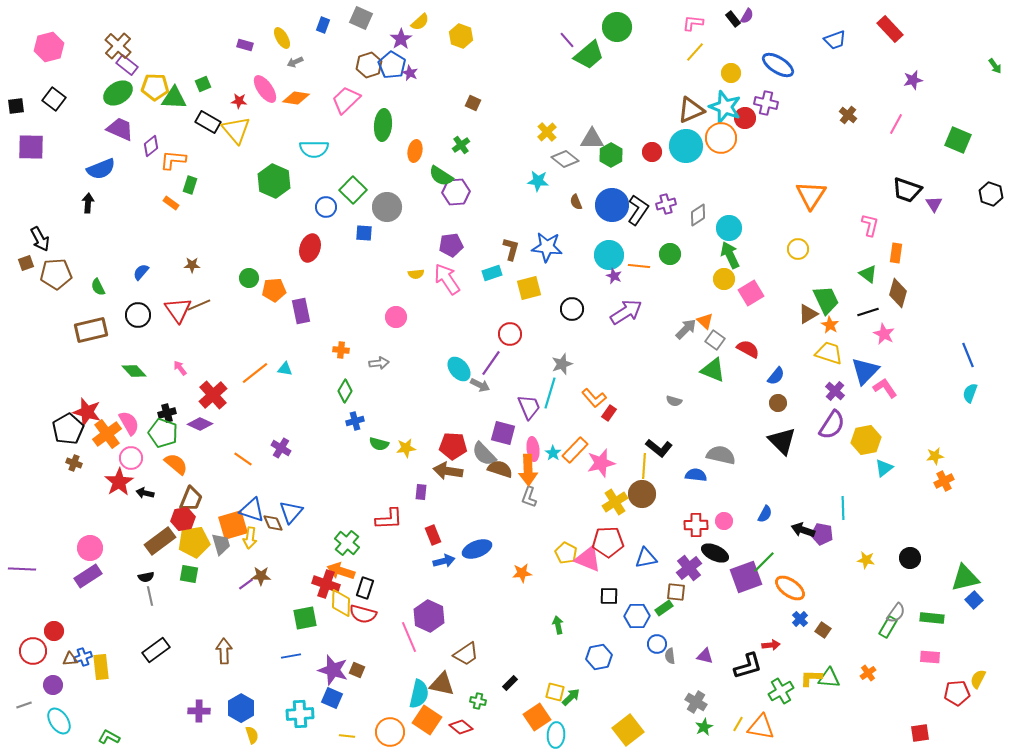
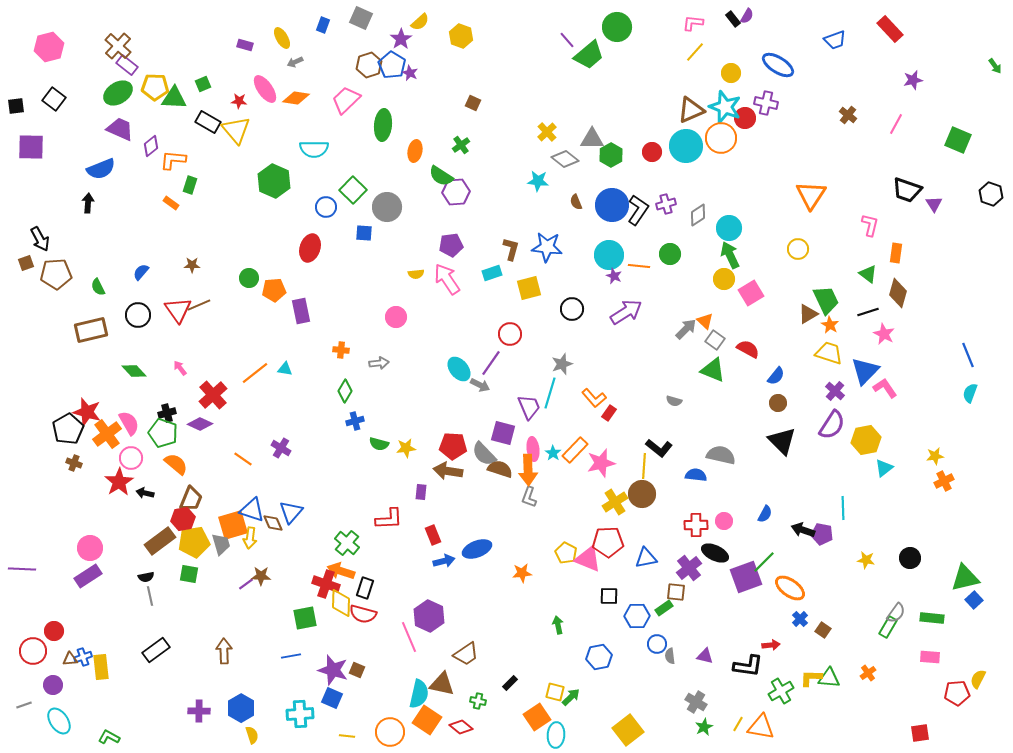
black L-shape at (748, 666): rotated 24 degrees clockwise
